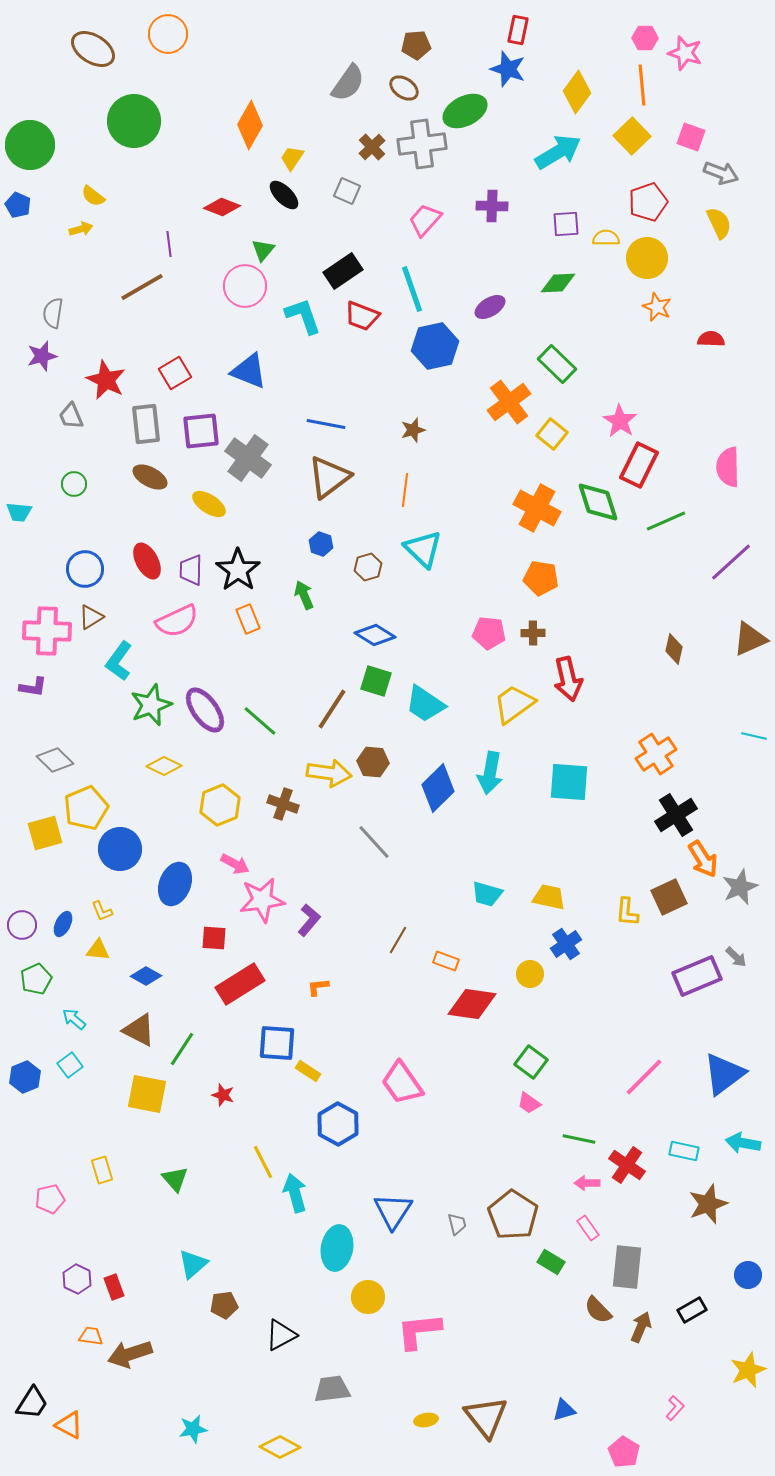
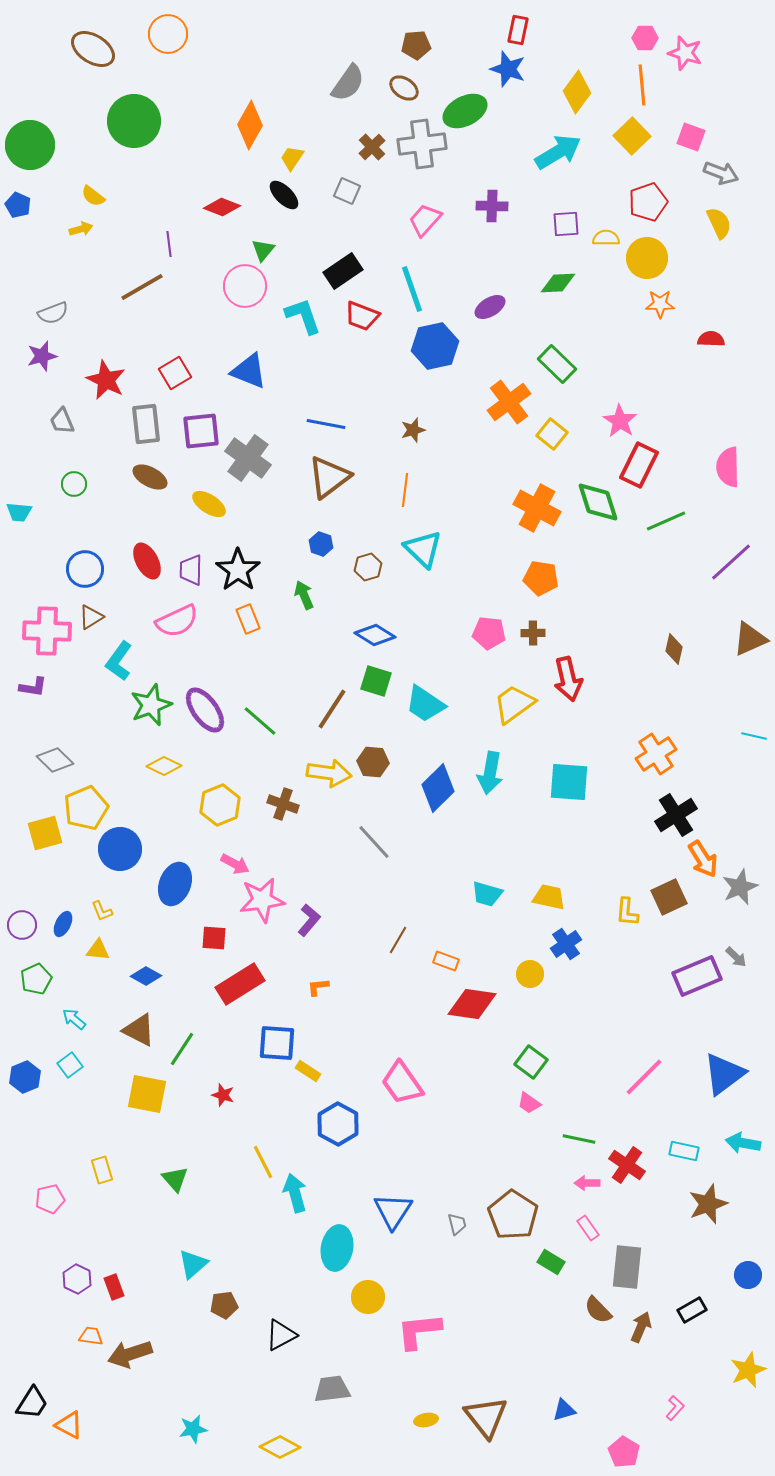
orange star at (657, 307): moved 3 px right, 3 px up; rotated 24 degrees counterclockwise
gray semicircle at (53, 313): rotated 120 degrees counterclockwise
gray trapezoid at (71, 416): moved 9 px left, 5 px down
